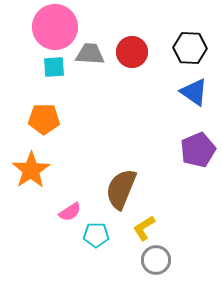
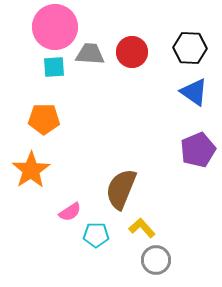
yellow L-shape: moved 2 px left; rotated 80 degrees clockwise
